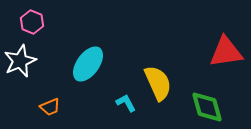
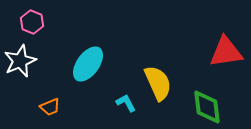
green diamond: rotated 9 degrees clockwise
